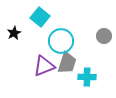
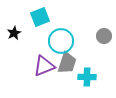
cyan square: rotated 30 degrees clockwise
